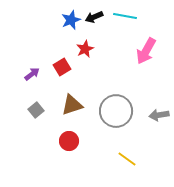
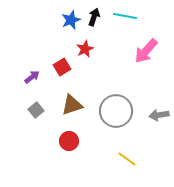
black arrow: rotated 132 degrees clockwise
pink arrow: rotated 12 degrees clockwise
purple arrow: moved 3 px down
